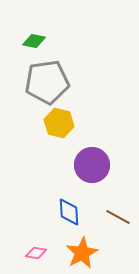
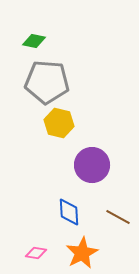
gray pentagon: rotated 12 degrees clockwise
